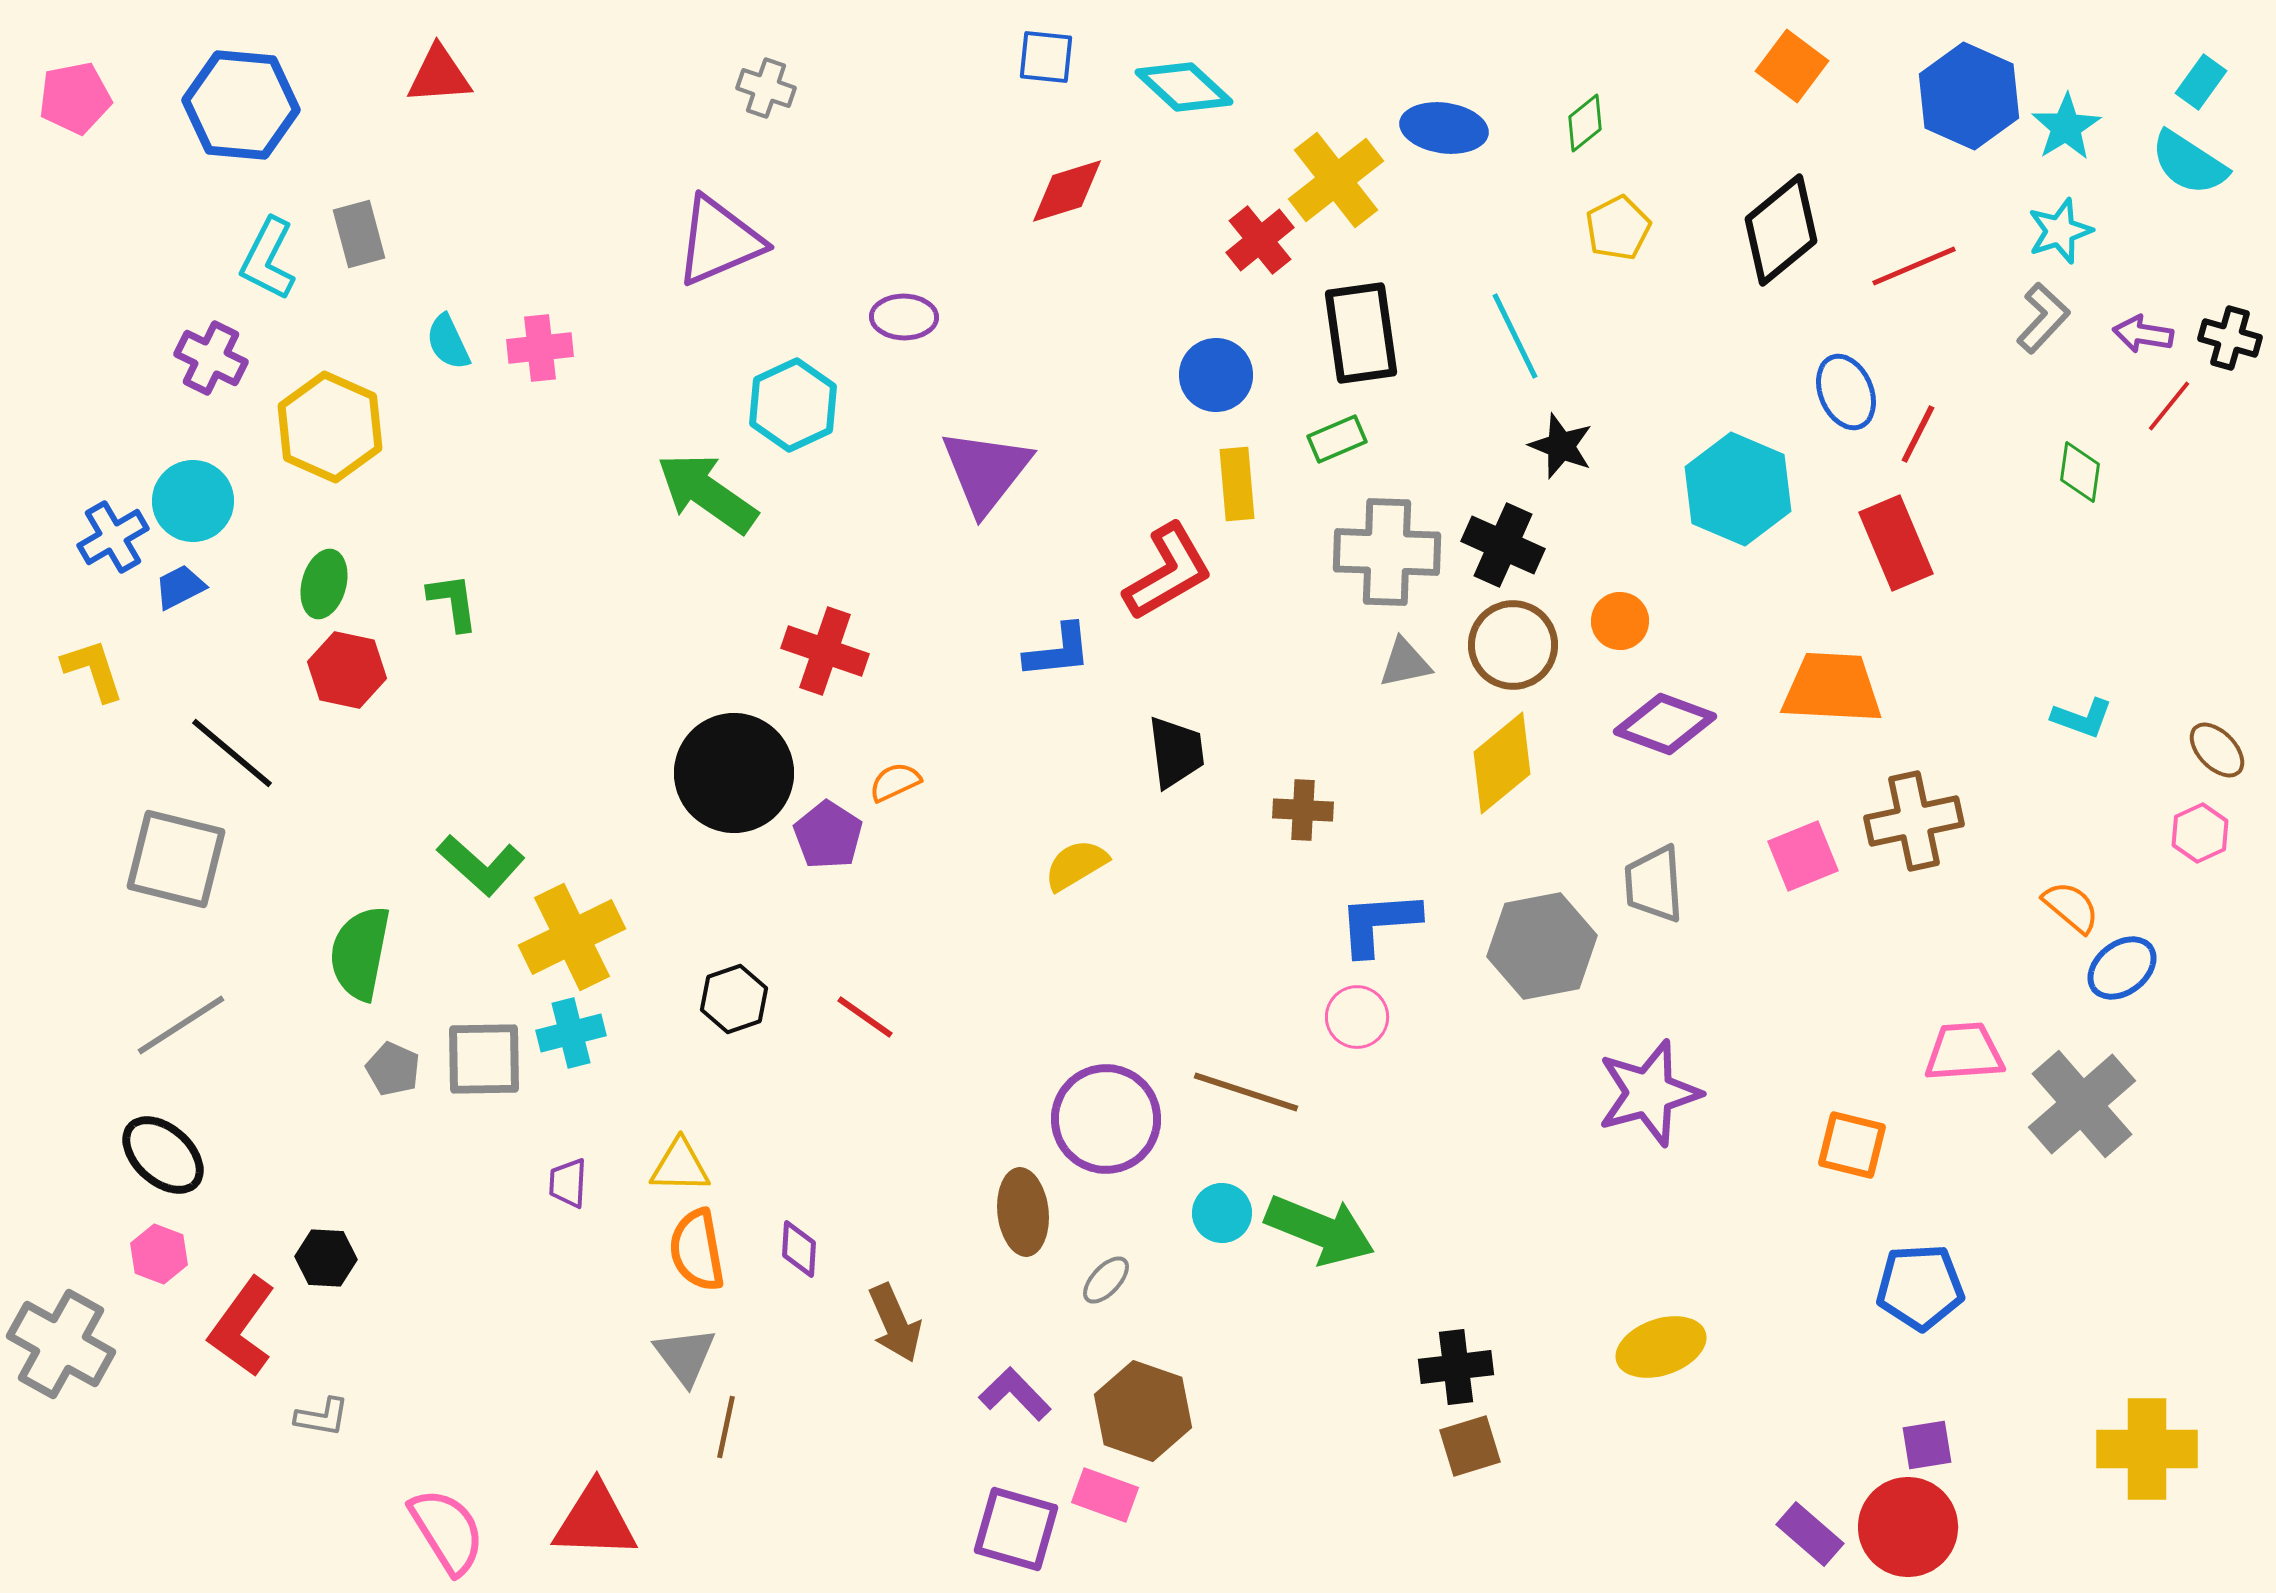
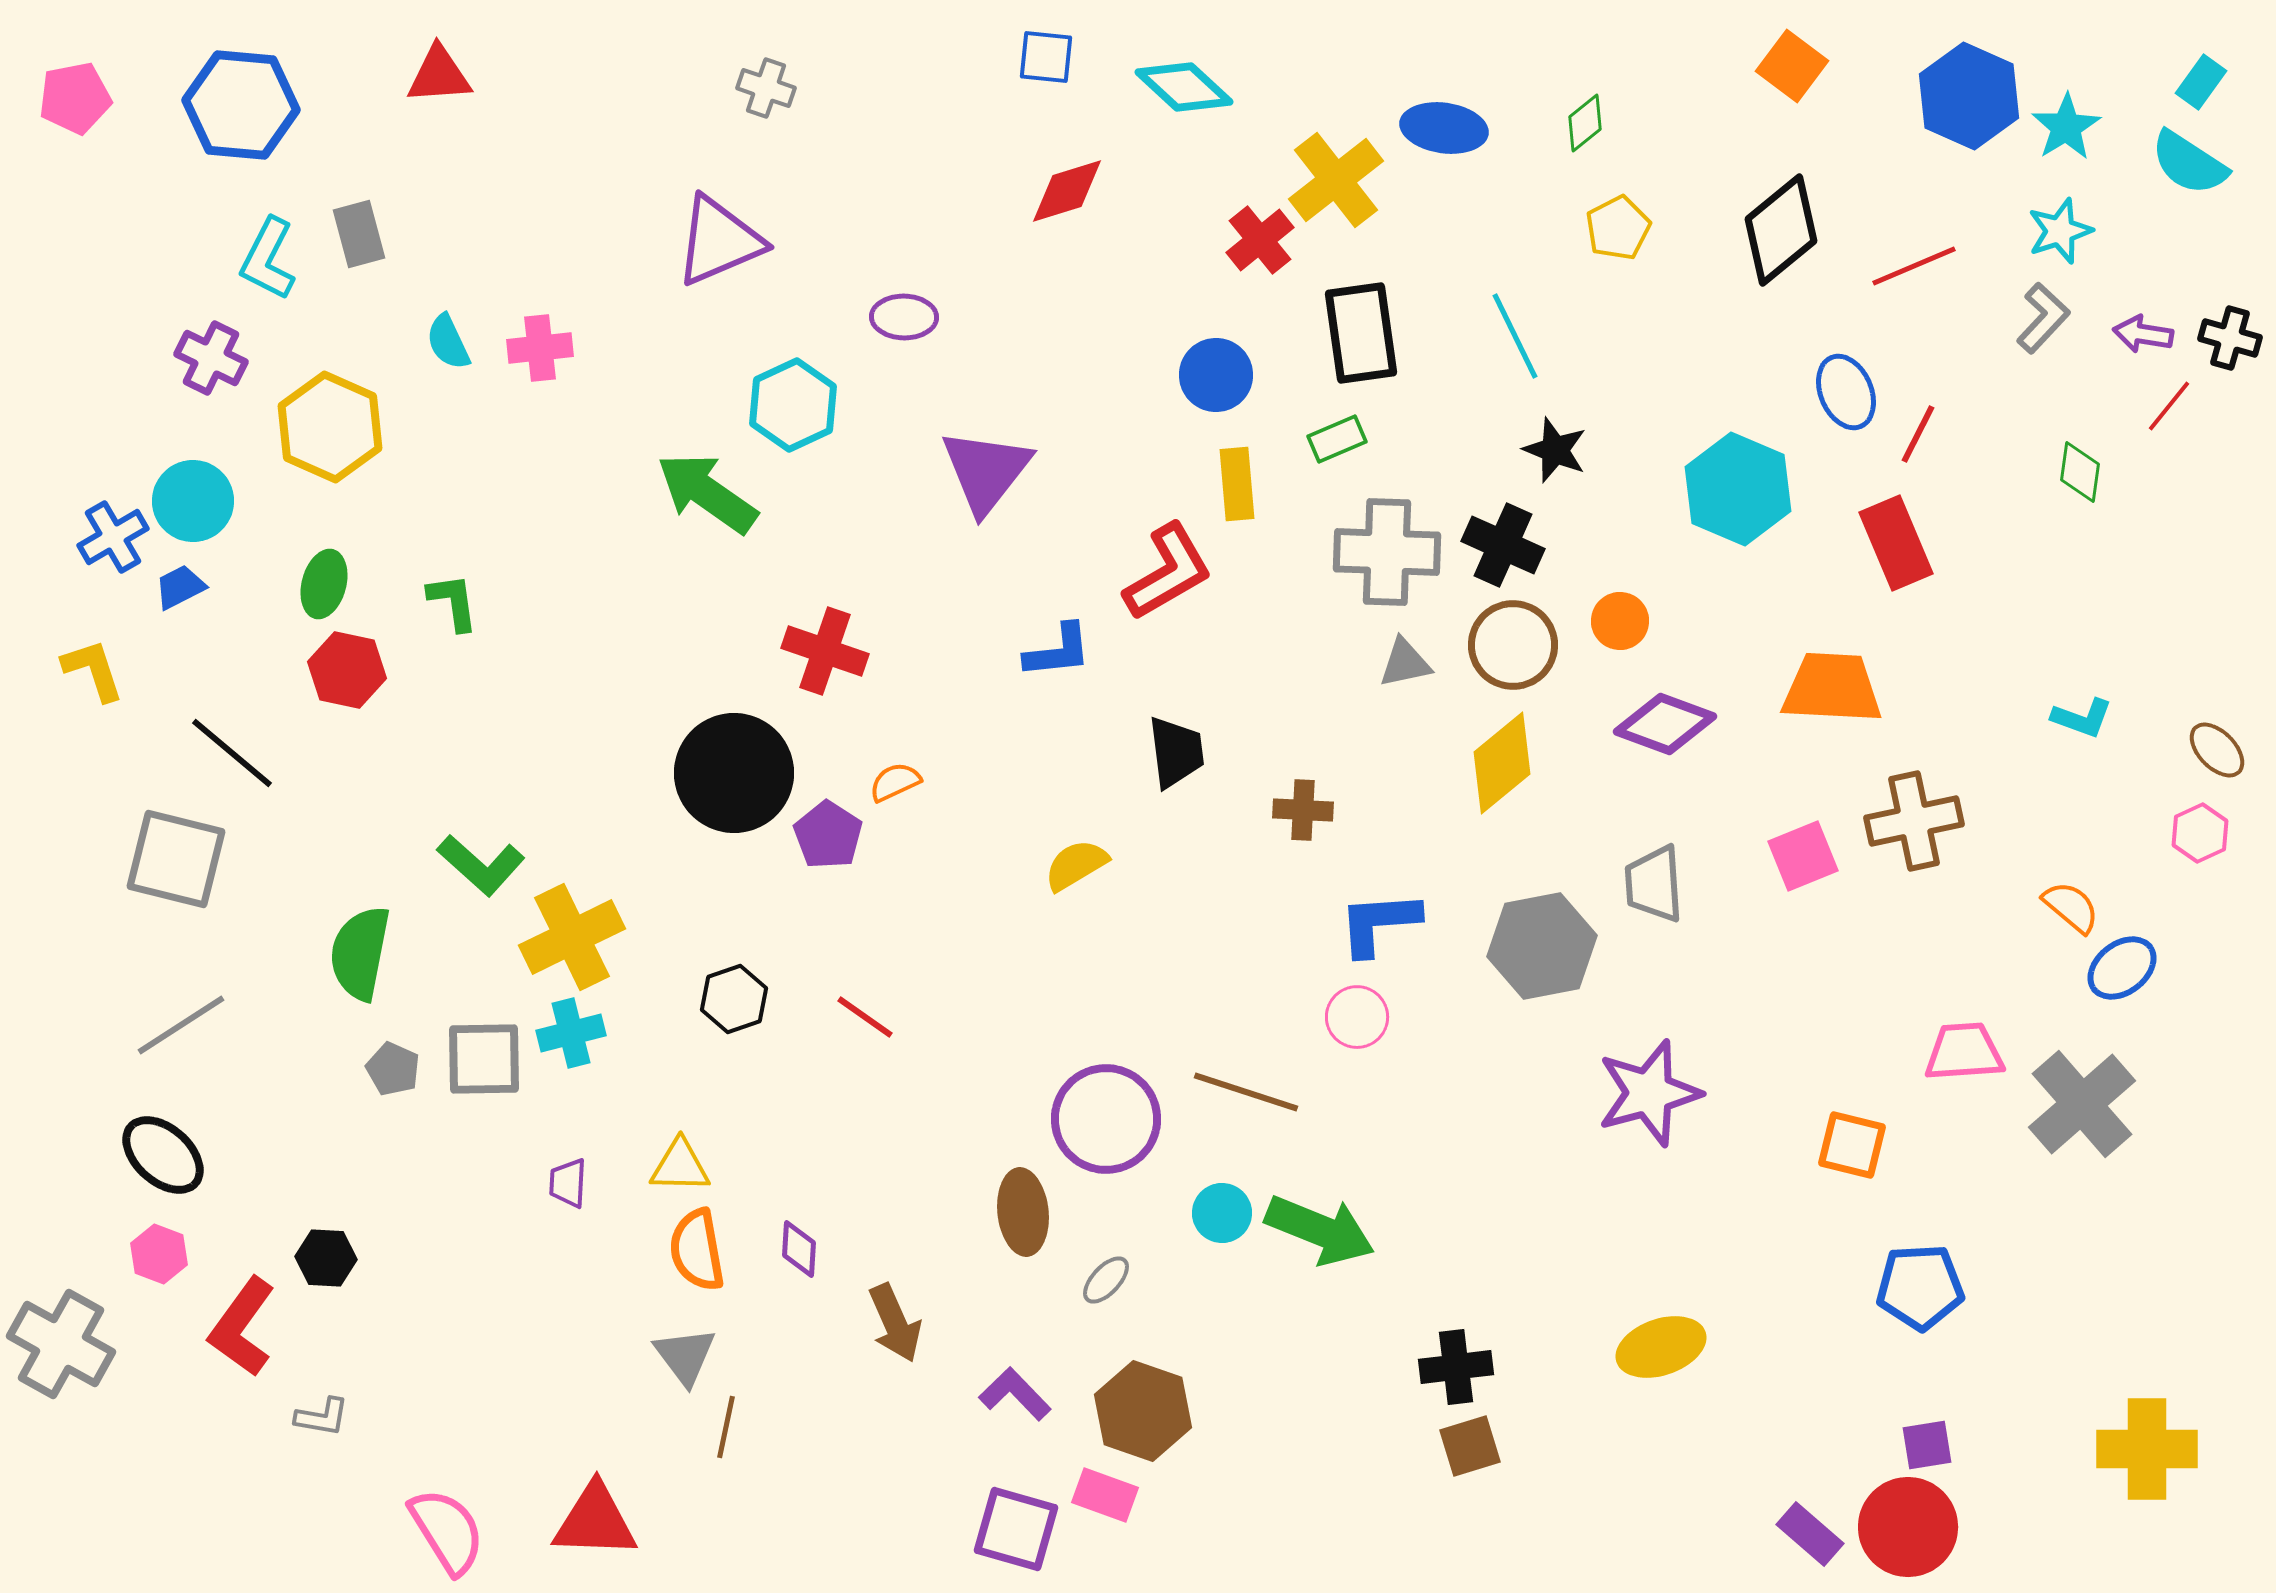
black star at (1561, 446): moved 6 px left, 4 px down
